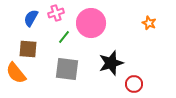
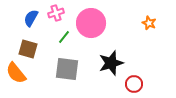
brown square: rotated 12 degrees clockwise
